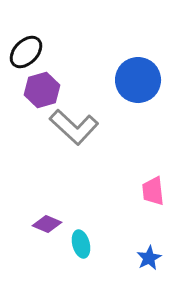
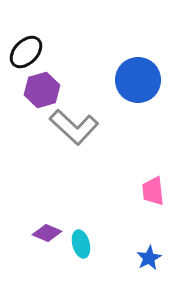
purple diamond: moved 9 px down
